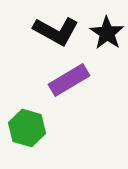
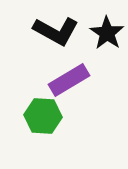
green hexagon: moved 16 px right, 12 px up; rotated 12 degrees counterclockwise
